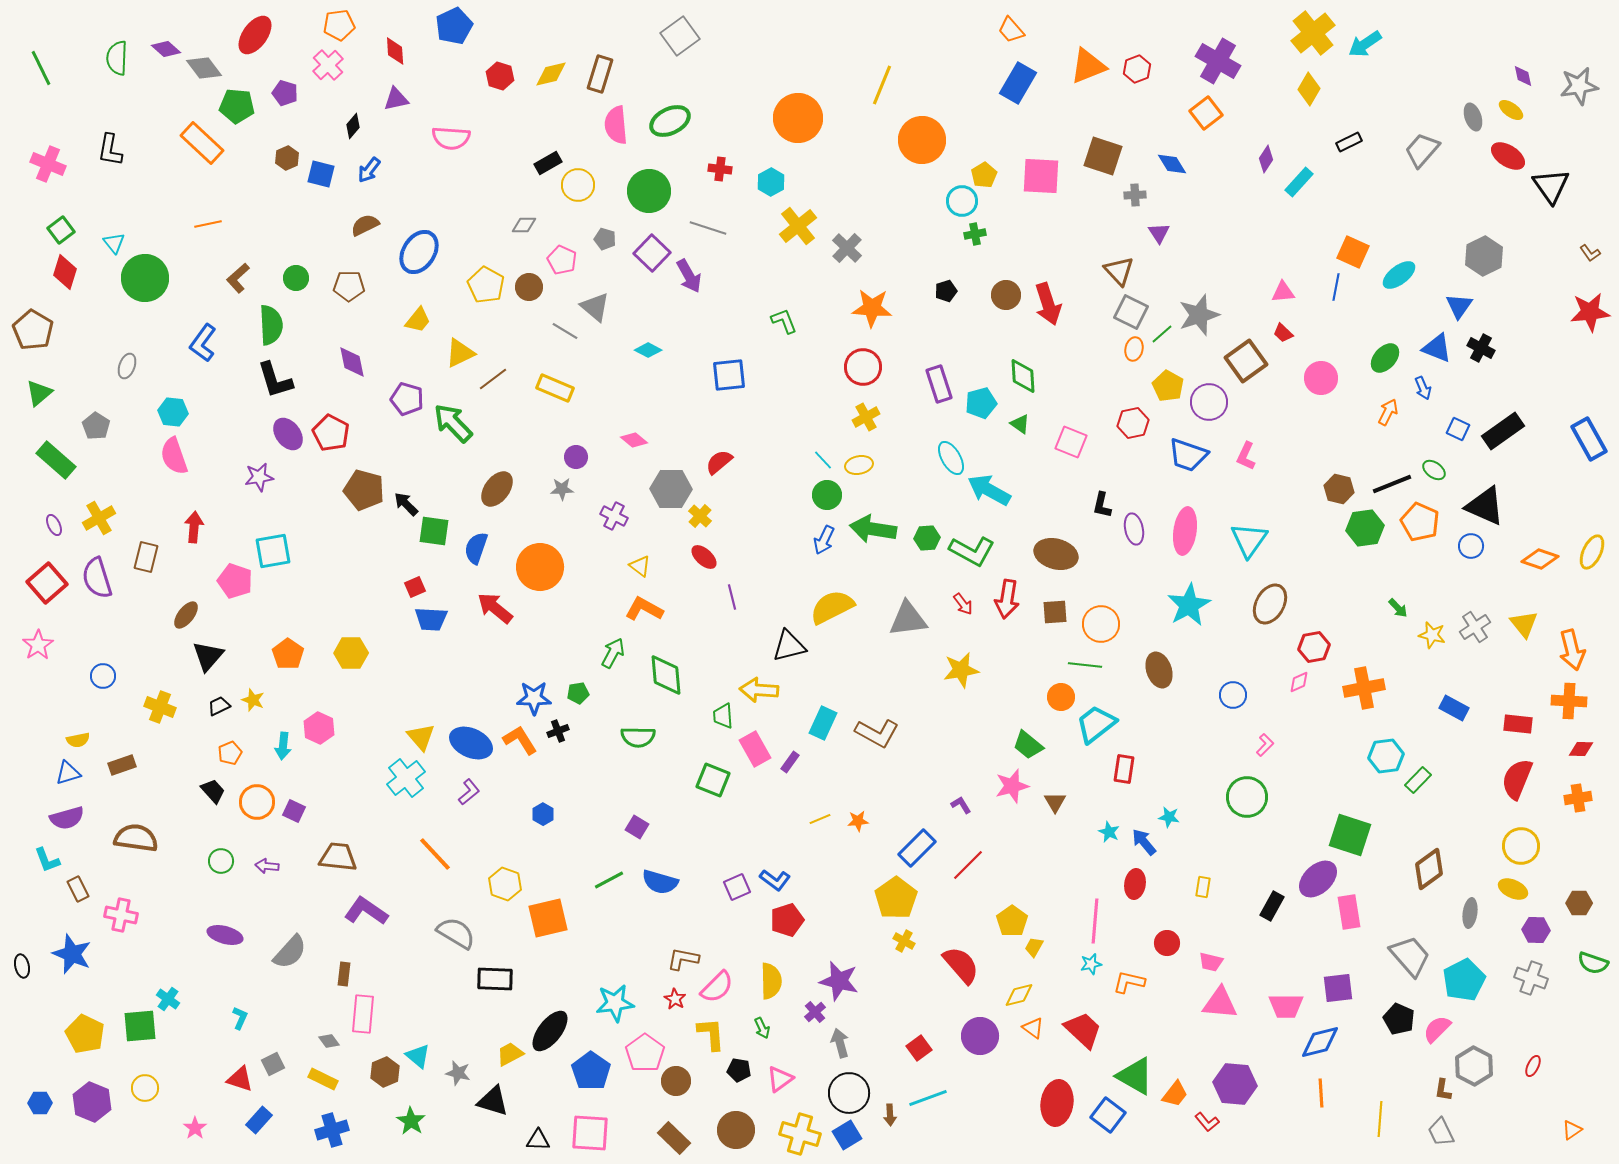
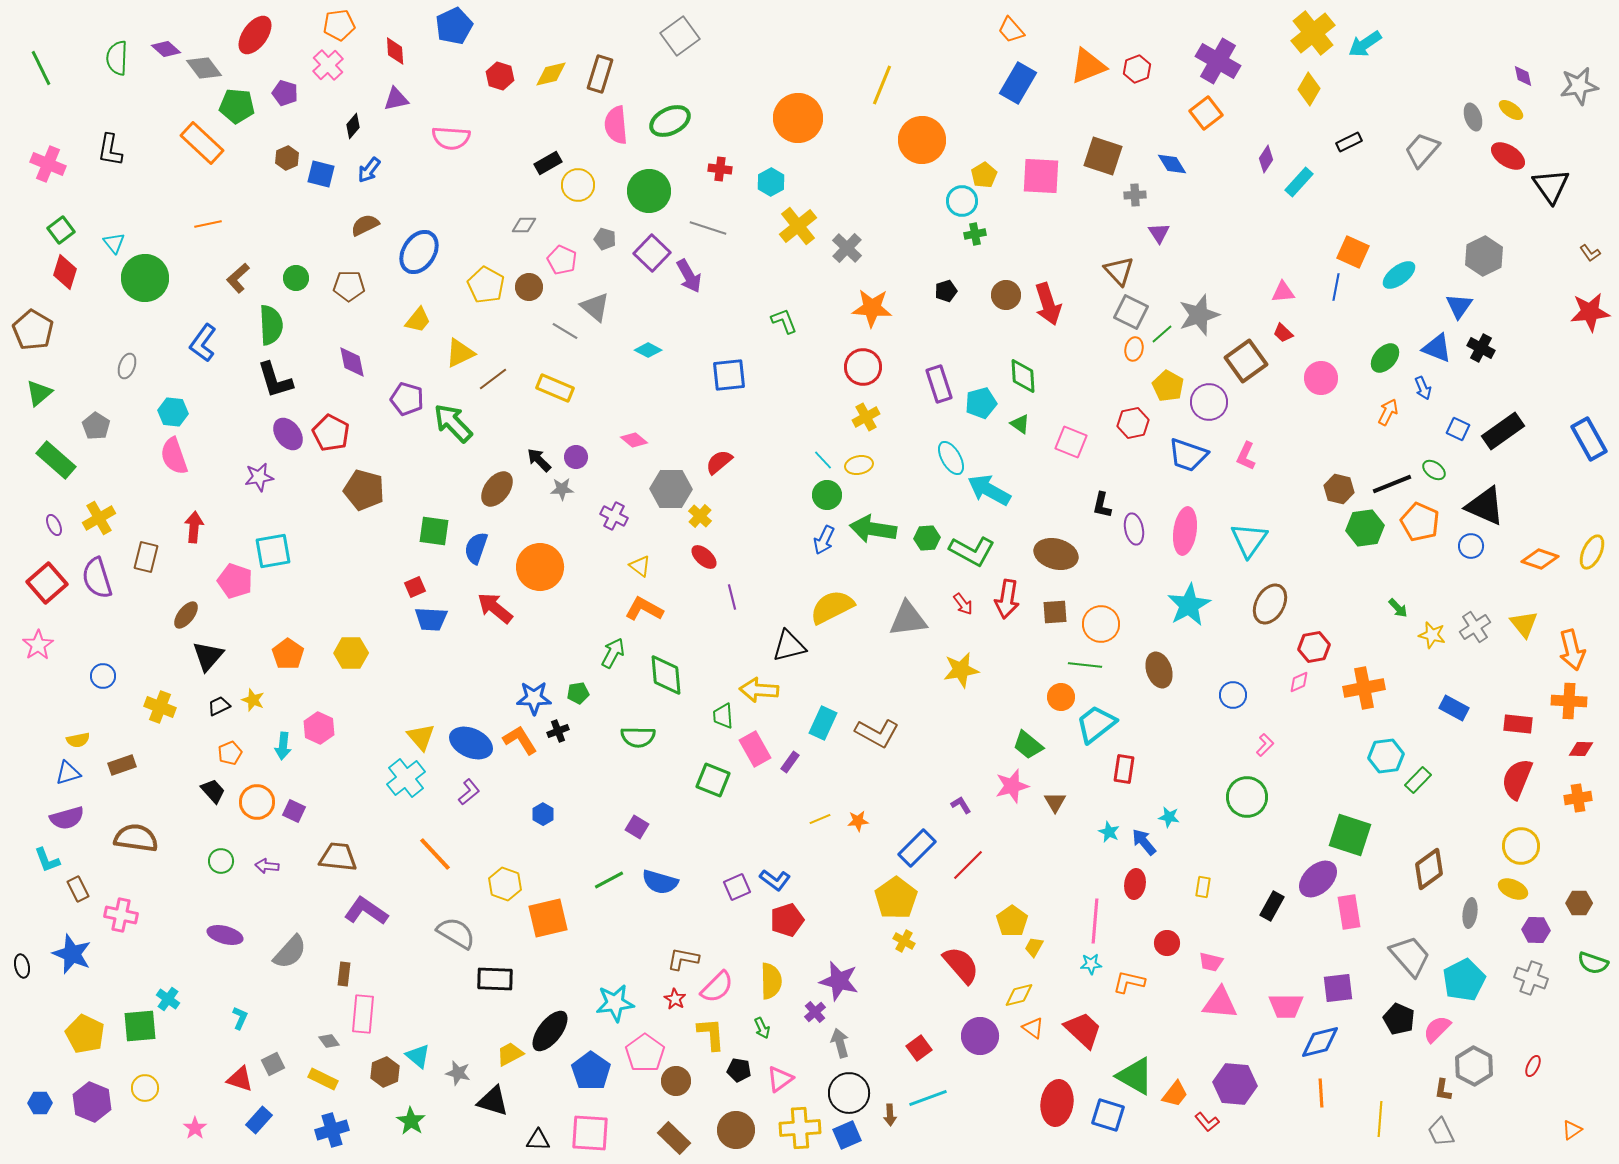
black arrow at (406, 504): moved 133 px right, 44 px up
cyan star at (1091, 964): rotated 10 degrees clockwise
blue square at (1108, 1115): rotated 20 degrees counterclockwise
yellow cross at (800, 1134): moved 6 px up; rotated 21 degrees counterclockwise
blue square at (847, 1135): rotated 8 degrees clockwise
